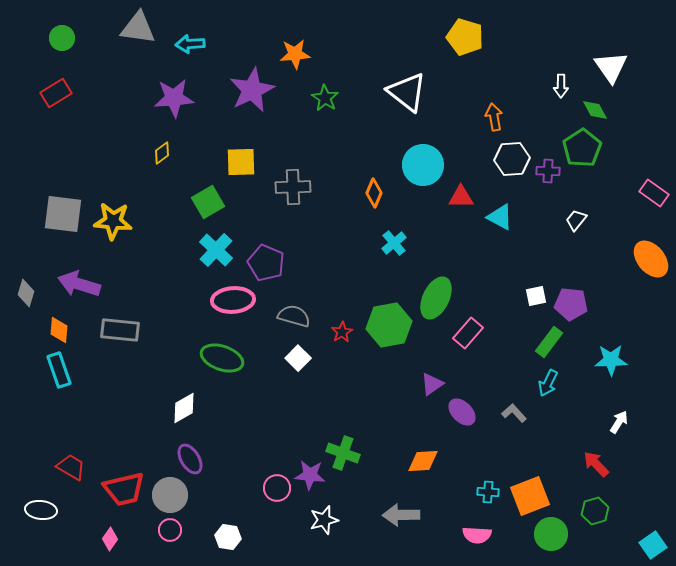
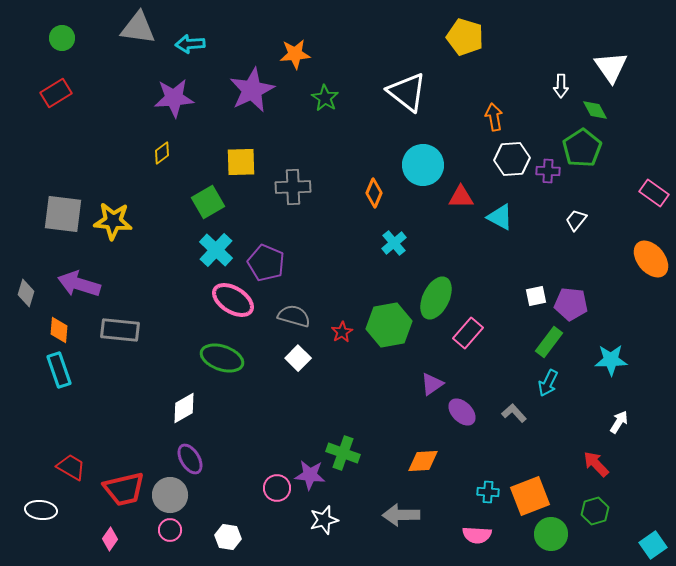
pink ellipse at (233, 300): rotated 36 degrees clockwise
